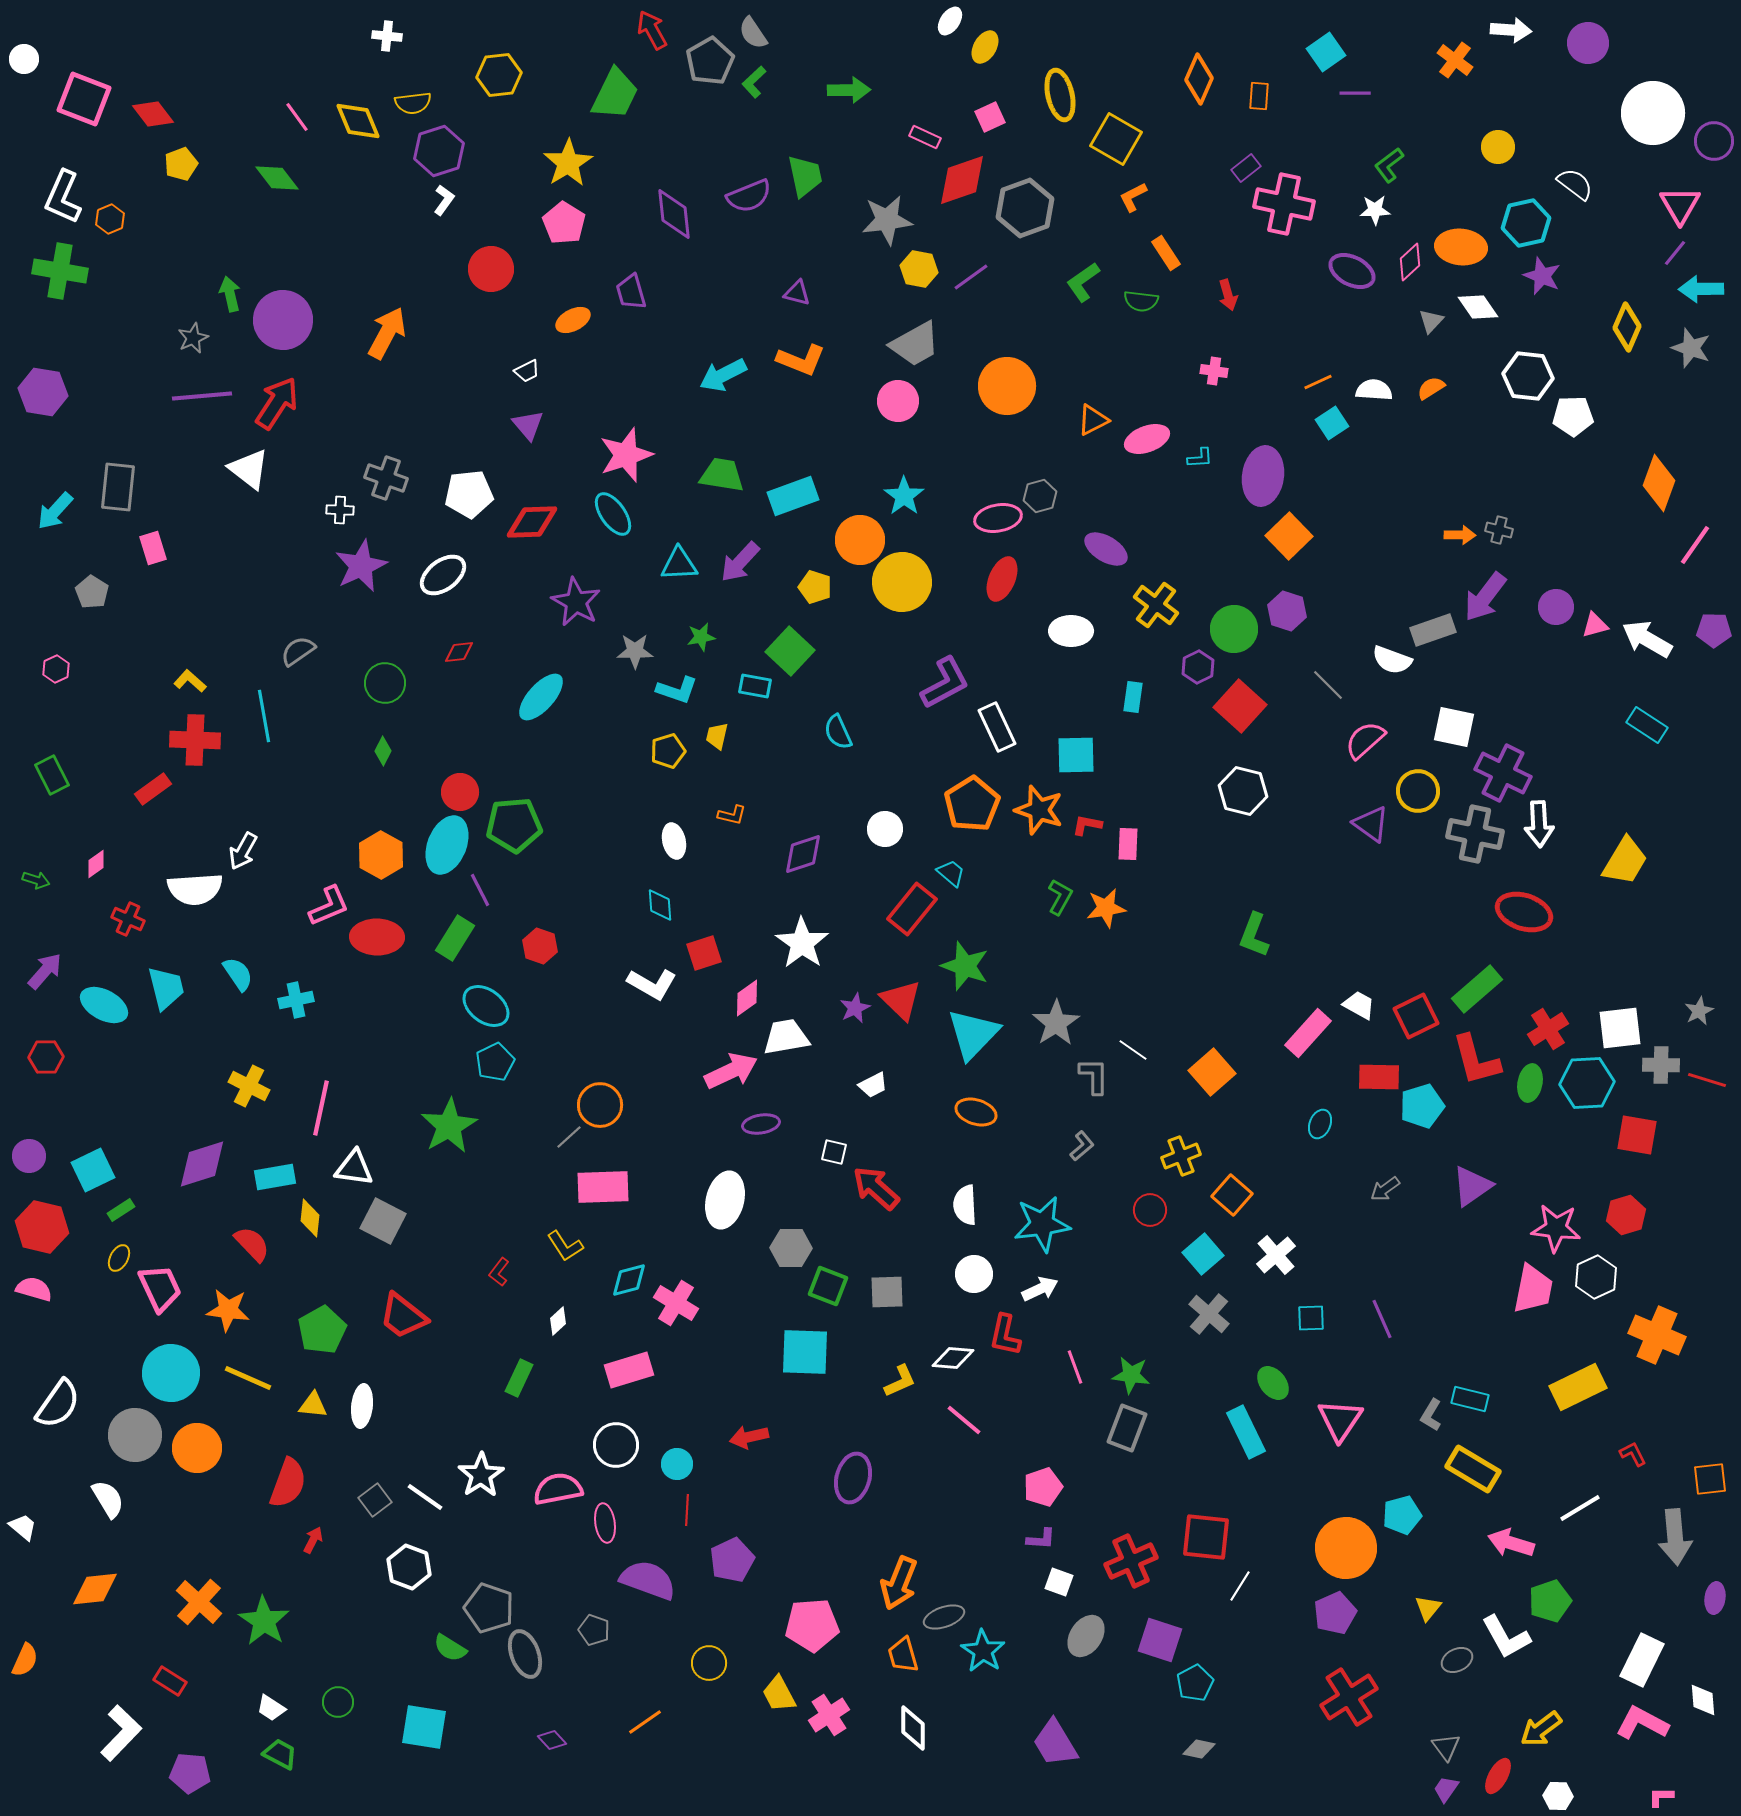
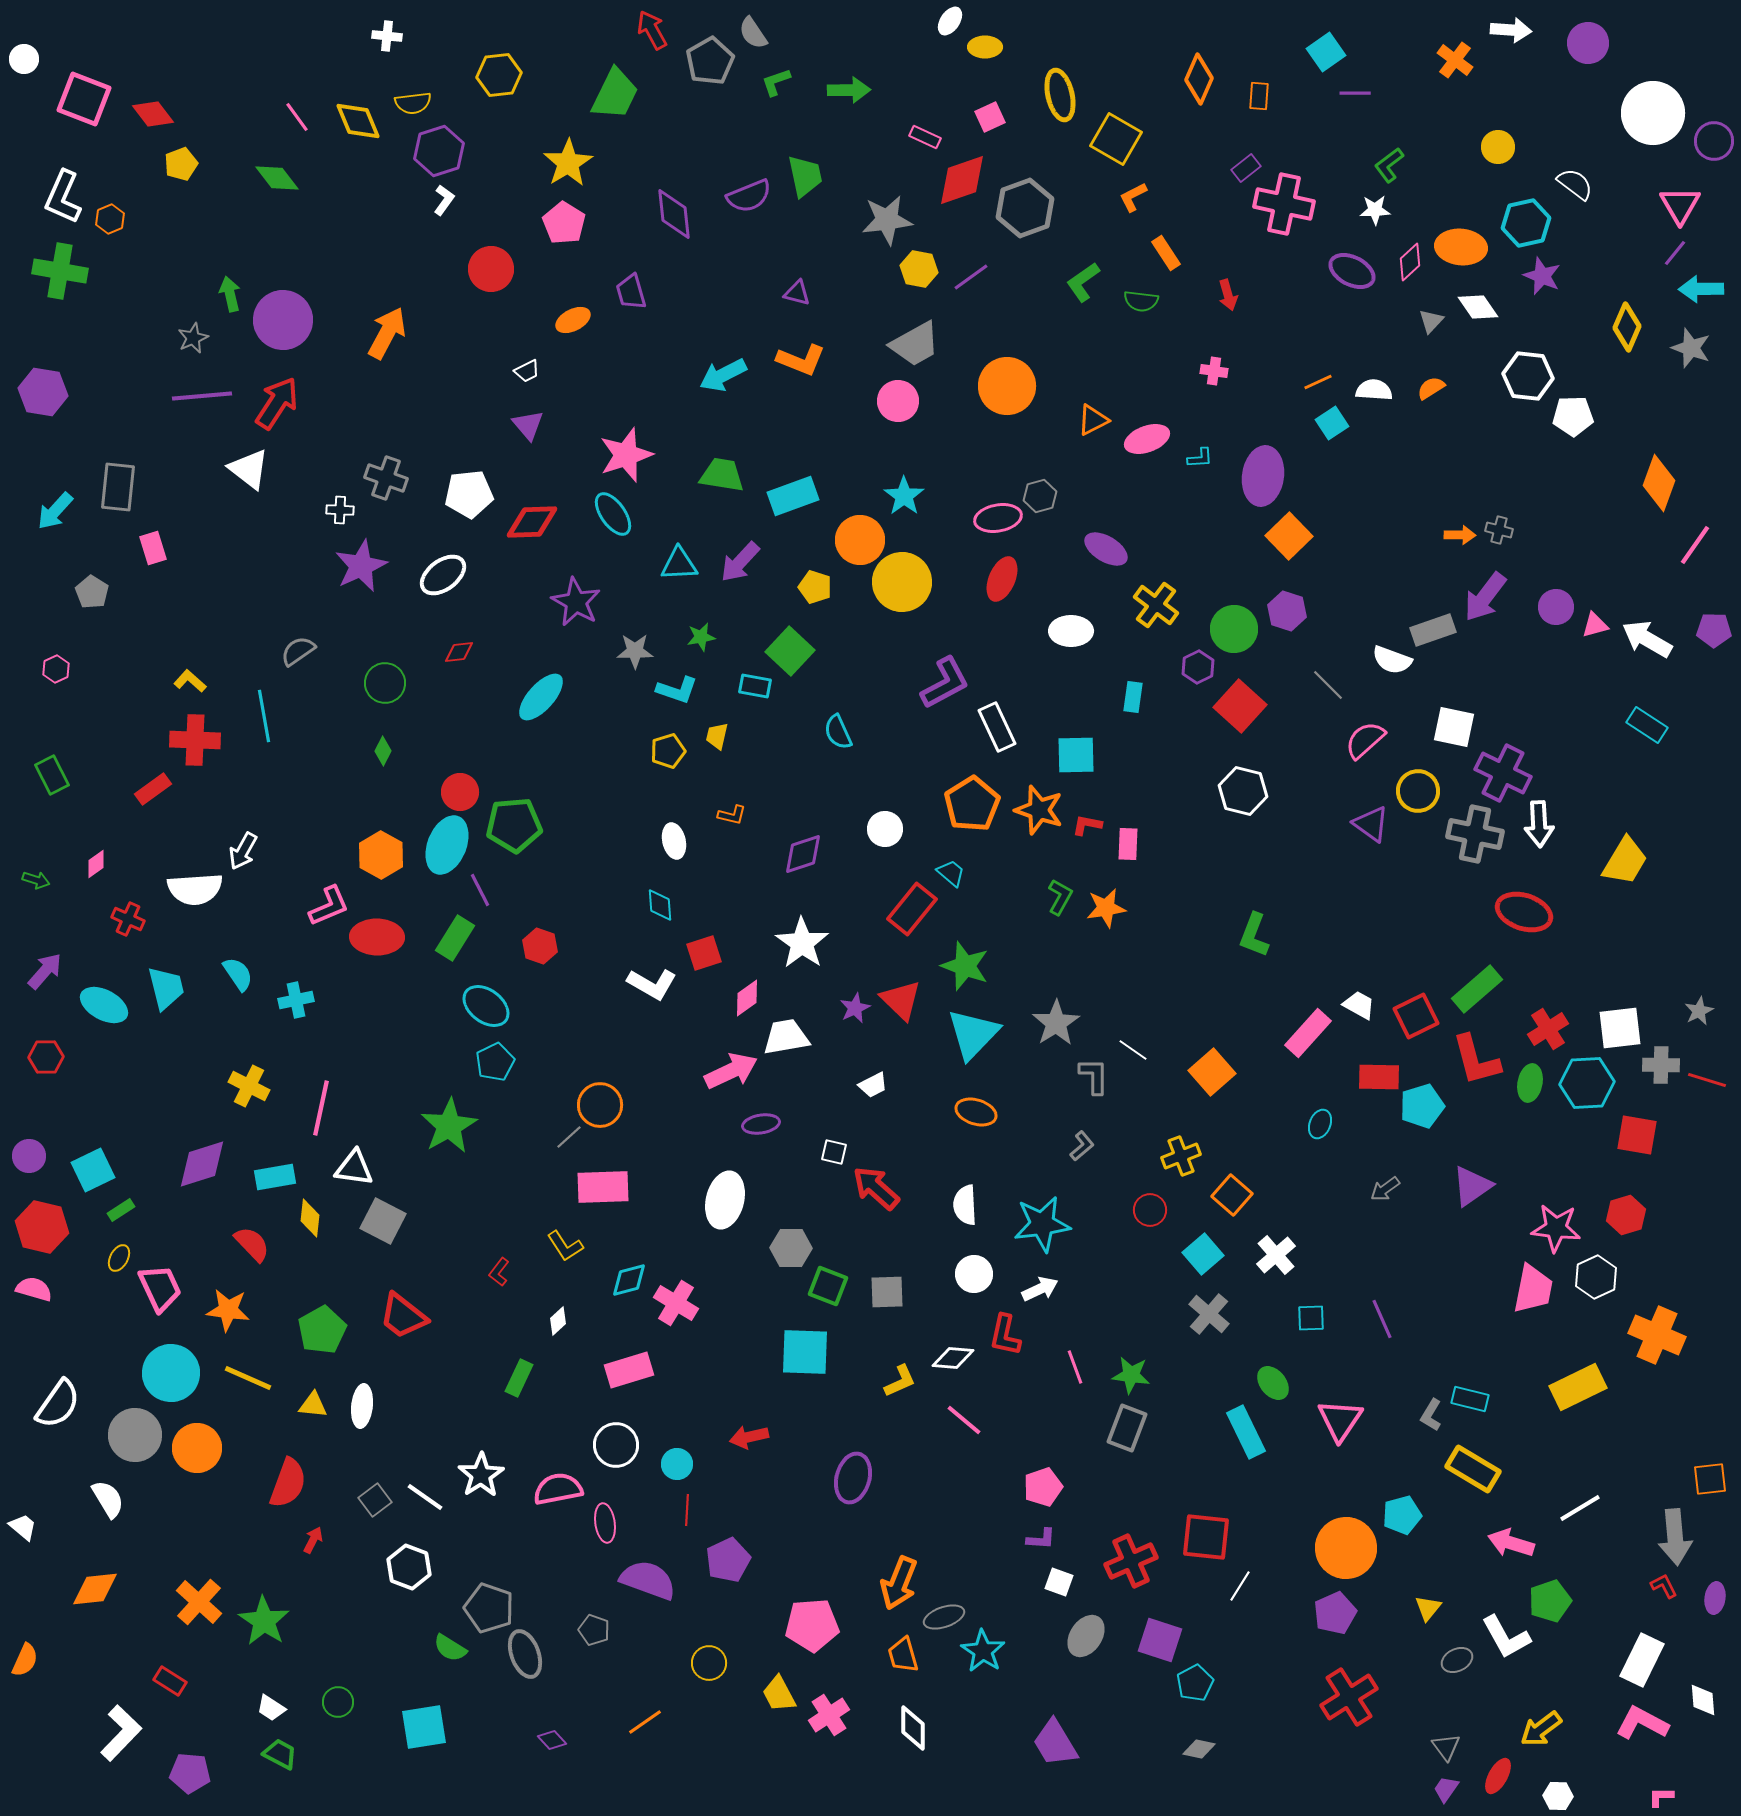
yellow ellipse at (985, 47): rotated 60 degrees clockwise
green L-shape at (754, 82): moved 22 px right; rotated 24 degrees clockwise
red L-shape at (1633, 1454): moved 31 px right, 132 px down
purple pentagon at (732, 1560): moved 4 px left
cyan square at (424, 1727): rotated 18 degrees counterclockwise
